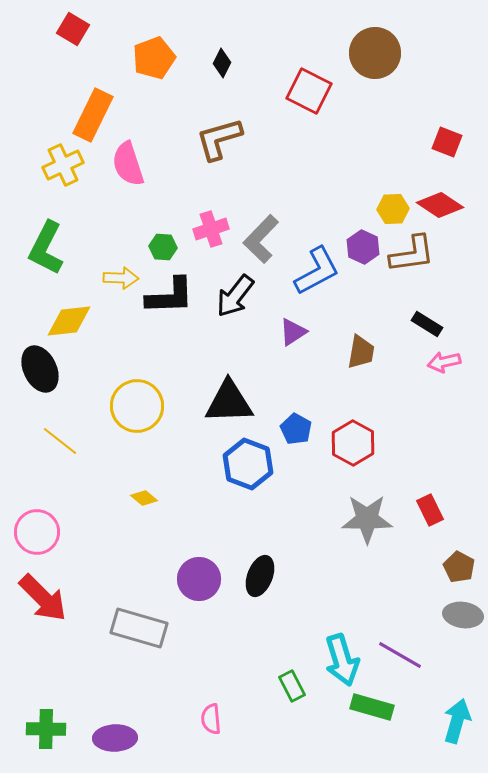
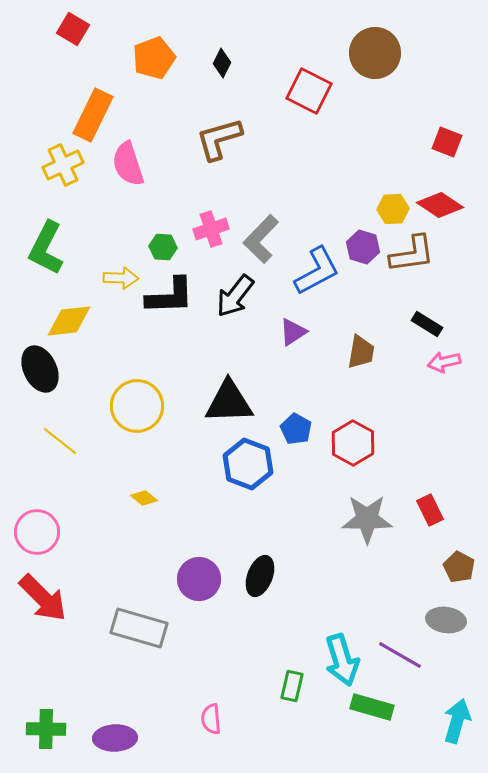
purple hexagon at (363, 247): rotated 8 degrees counterclockwise
gray ellipse at (463, 615): moved 17 px left, 5 px down
green rectangle at (292, 686): rotated 40 degrees clockwise
